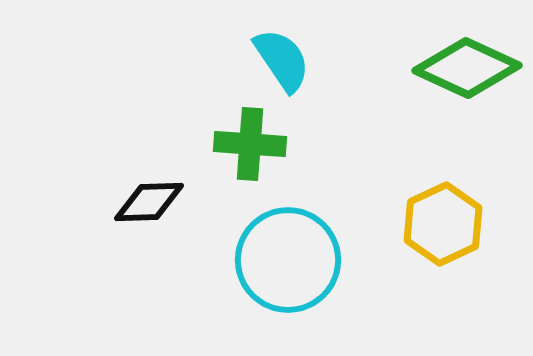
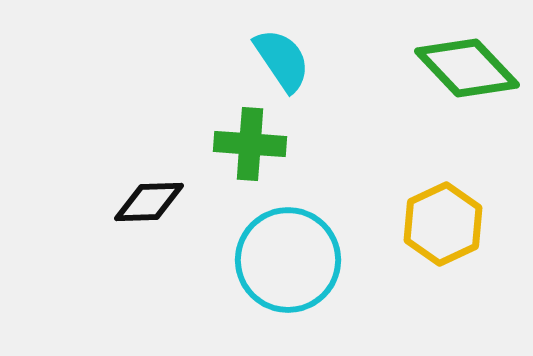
green diamond: rotated 22 degrees clockwise
